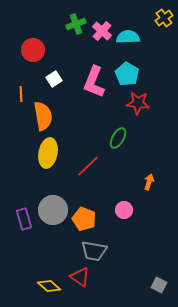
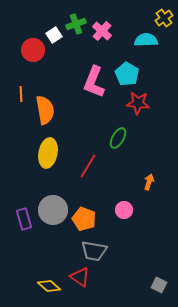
cyan semicircle: moved 18 px right, 3 px down
white square: moved 44 px up
orange semicircle: moved 2 px right, 6 px up
red line: rotated 15 degrees counterclockwise
